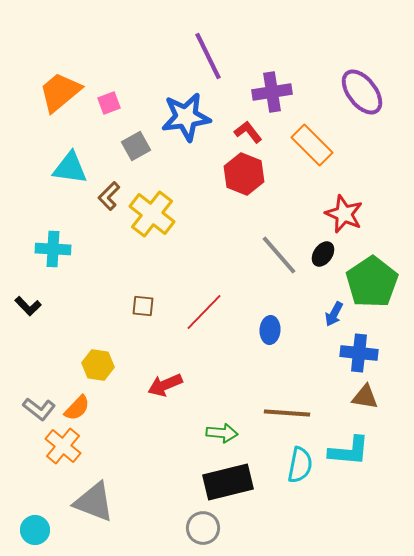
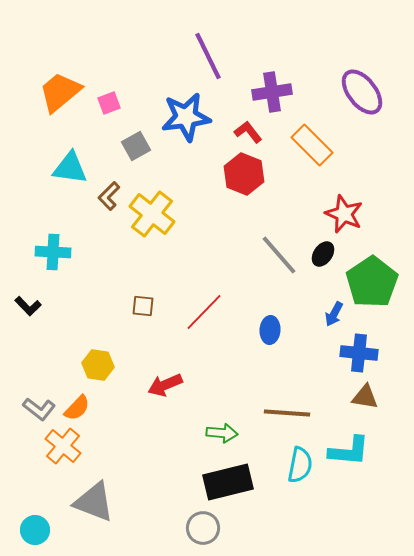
cyan cross: moved 3 px down
